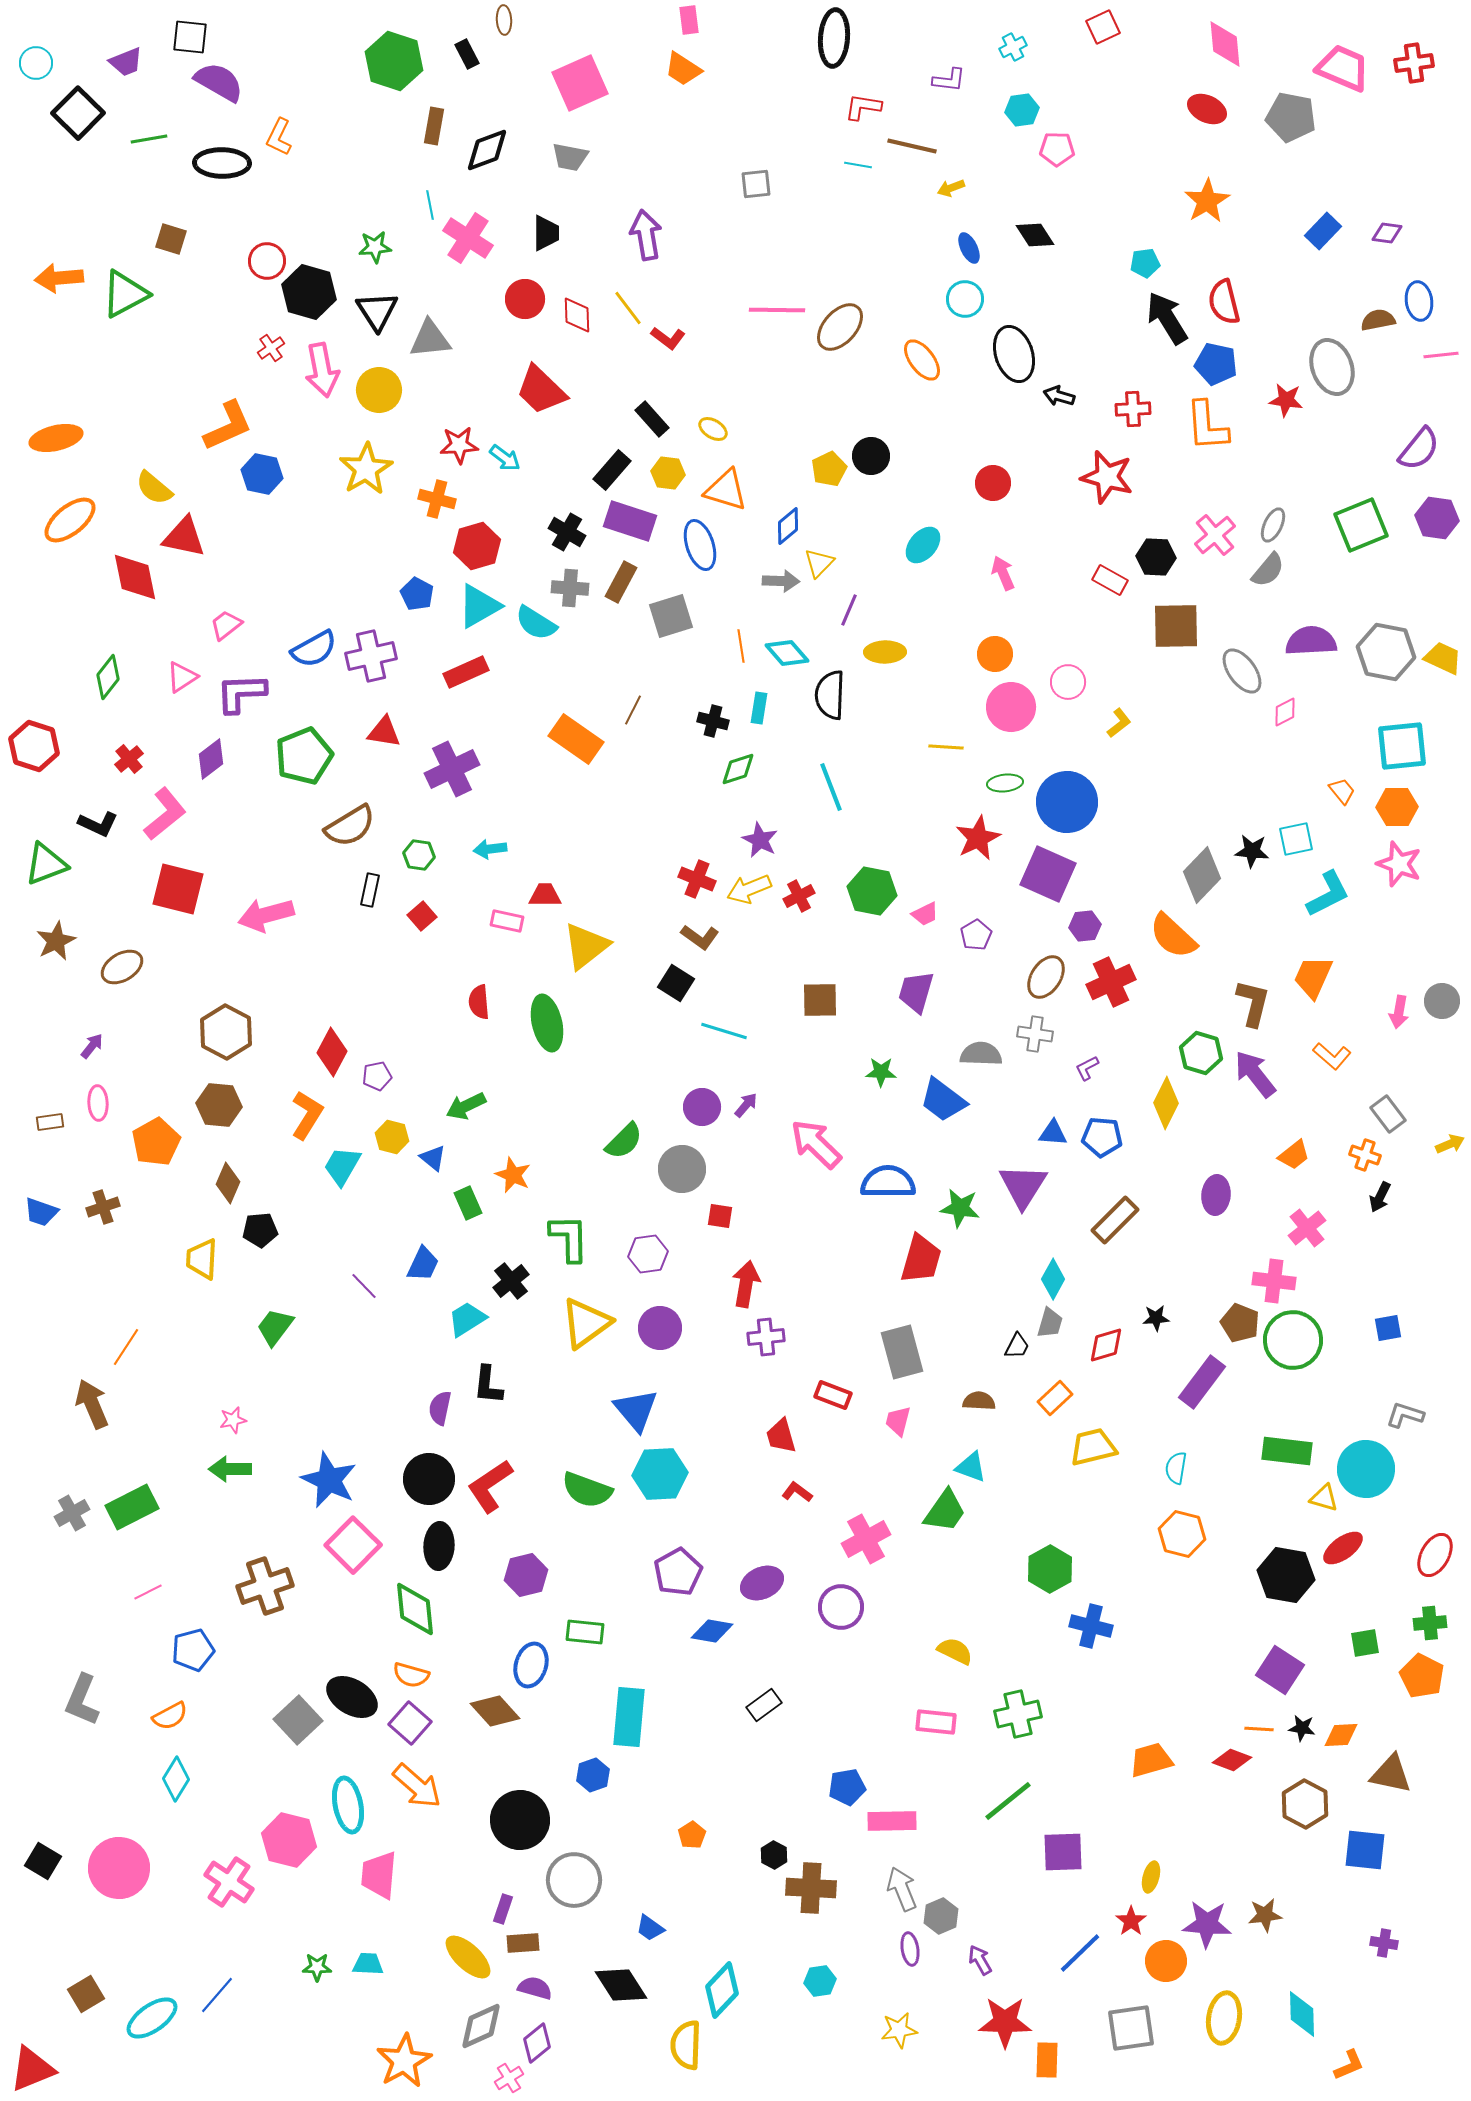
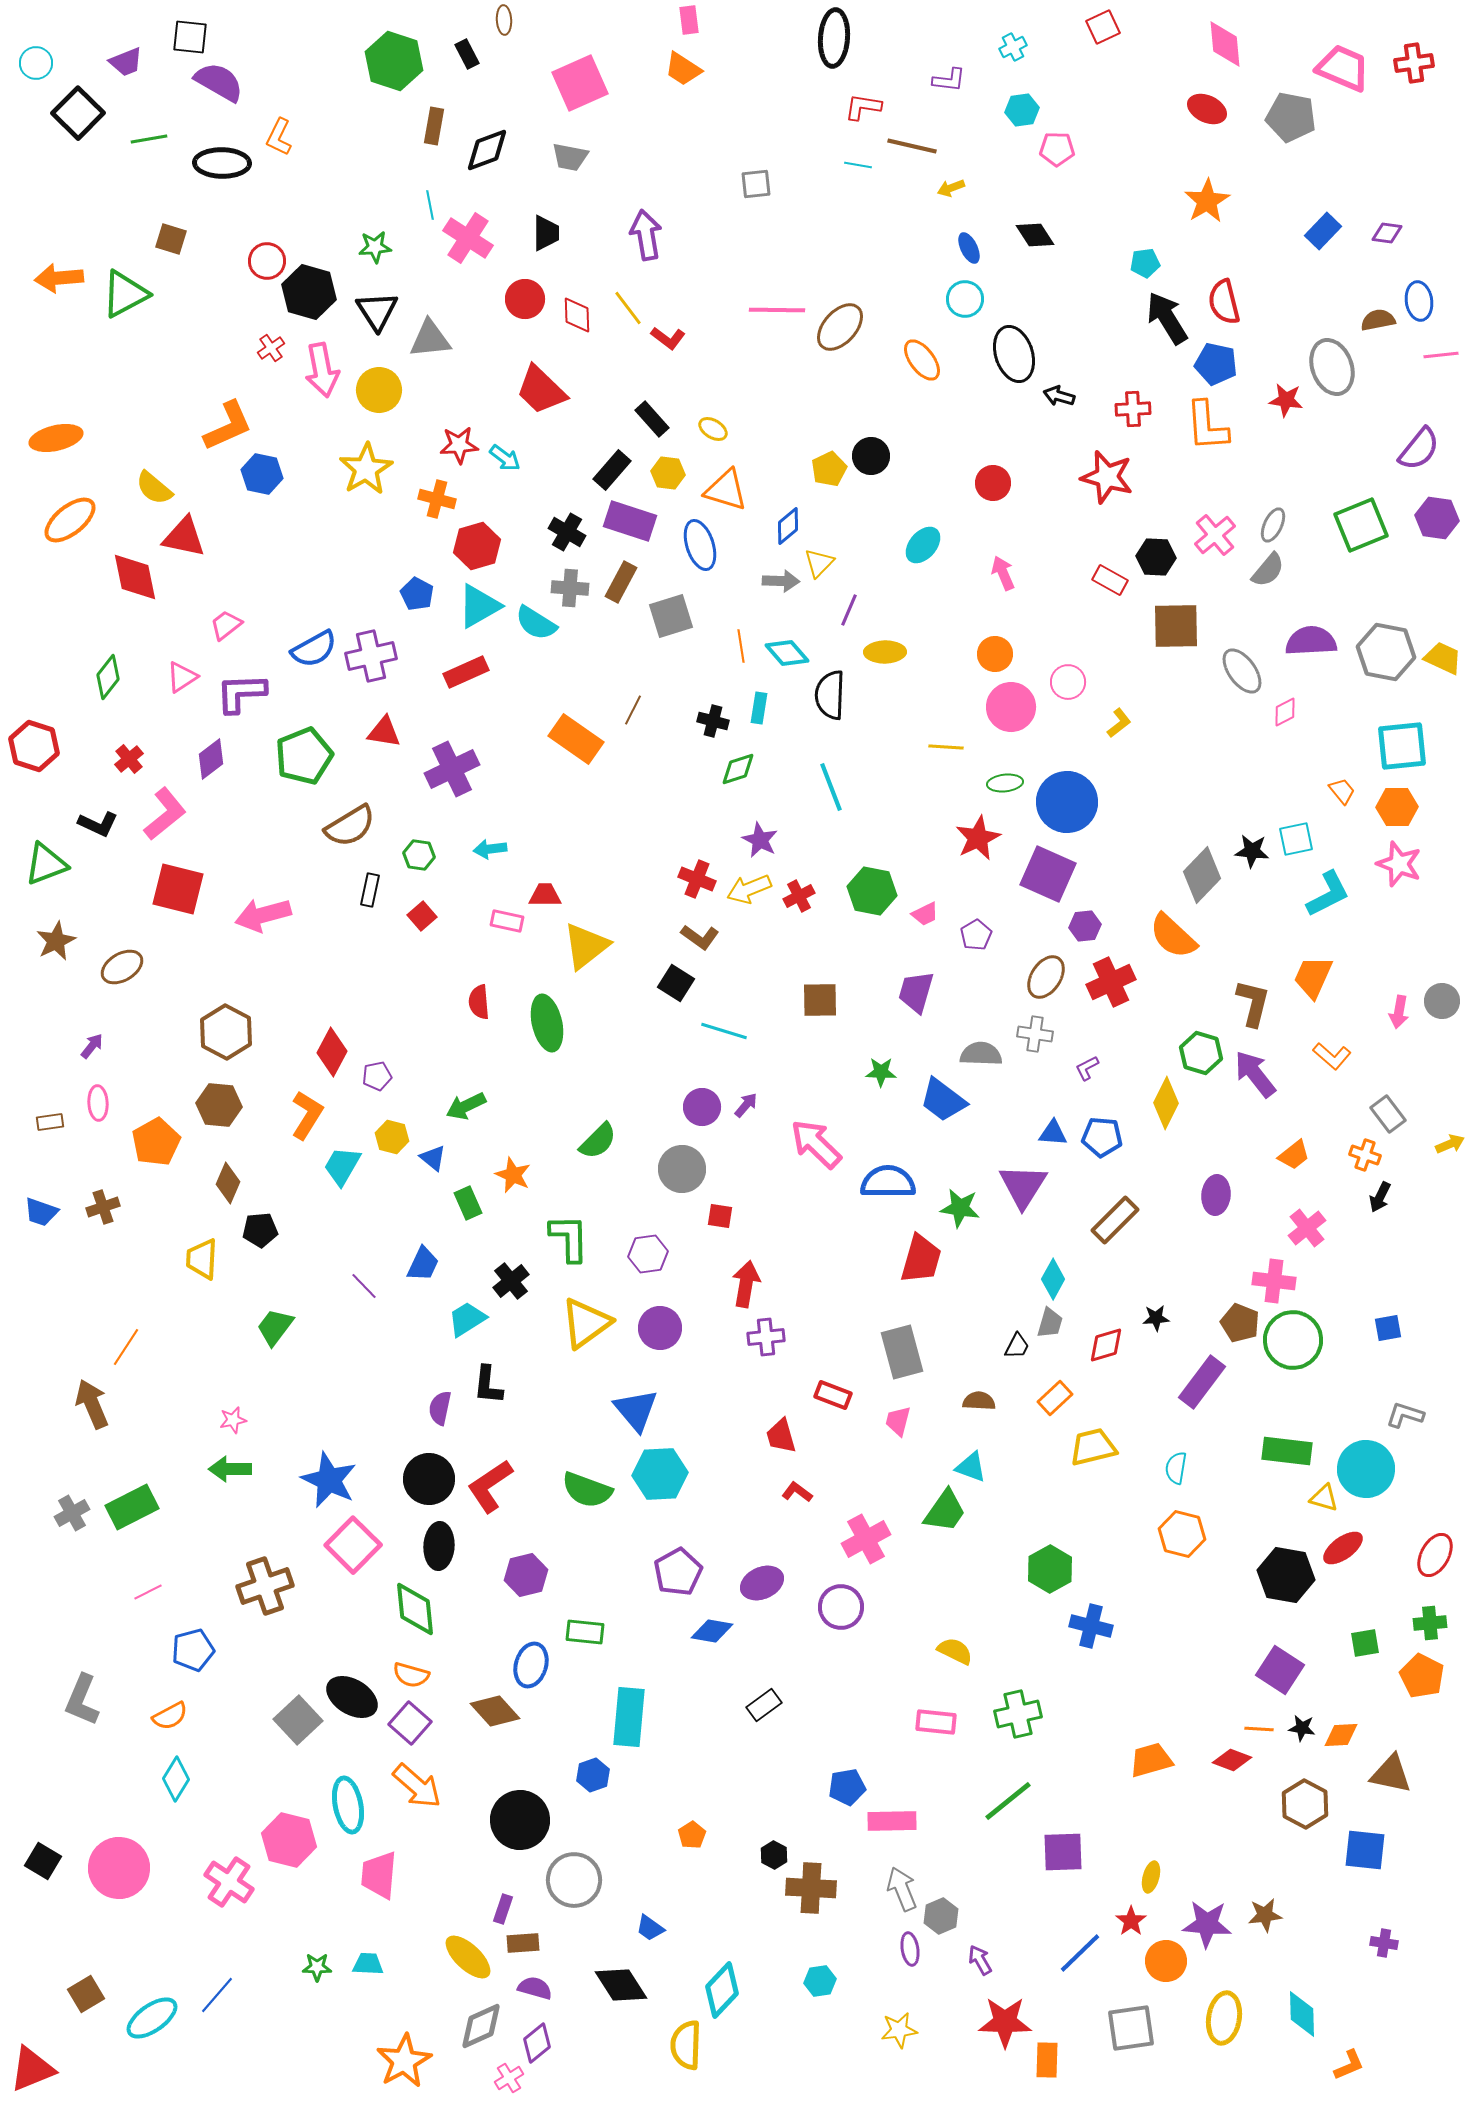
pink arrow at (266, 915): moved 3 px left
green semicircle at (624, 1141): moved 26 px left
